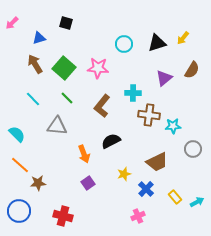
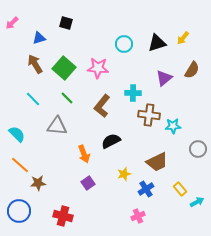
gray circle: moved 5 px right
blue cross: rotated 14 degrees clockwise
yellow rectangle: moved 5 px right, 8 px up
